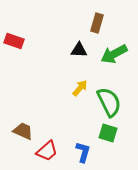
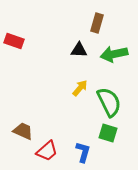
green arrow: rotated 16 degrees clockwise
